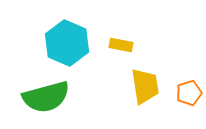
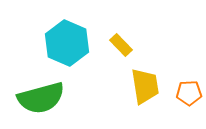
yellow rectangle: rotated 35 degrees clockwise
orange pentagon: rotated 15 degrees clockwise
green semicircle: moved 5 px left, 1 px down
